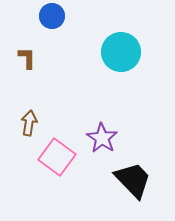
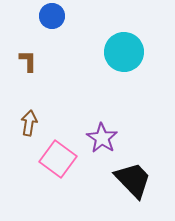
cyan circle: moved 3 px right
brown L-shape: moved 1 px right, 3 px down
pink square: moved 1 px right, 2 px down
